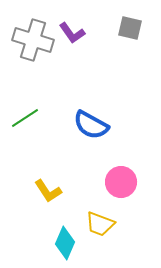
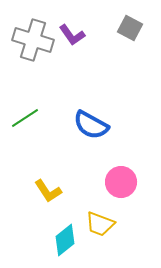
gray square: rotated 15 degrees clockwise
purple L-shape: moved 2 px down
cyan diamond: moved 3 px up; rotated 28 degrees clockwise
